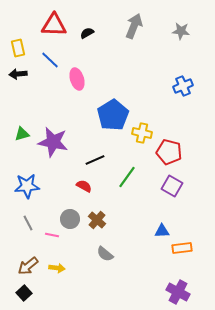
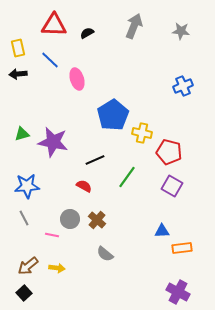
gray line: moved 4 px left, 5 px up
